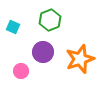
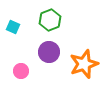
purple circle: moved 6 px right
orange star: moved 4 px right, 5 px down
